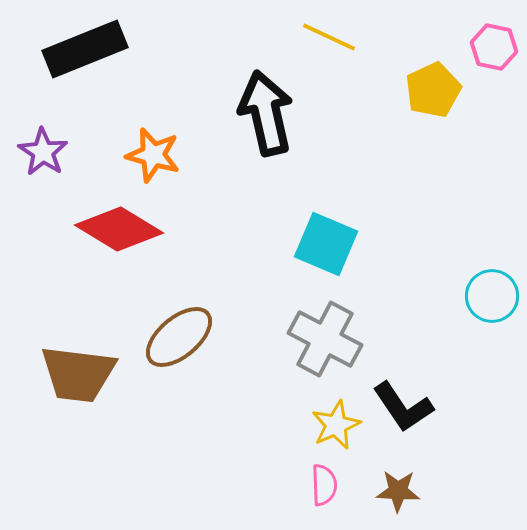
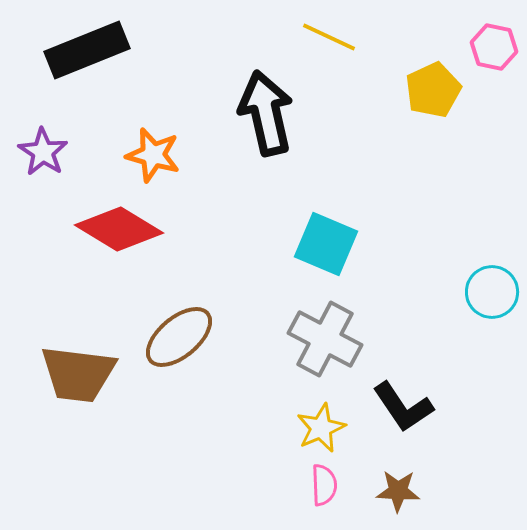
black rectangle: moved 2 px right, 1 px down
cyan circle: moved 4 px up
yellow star: moved 15 px left, 3 px down
